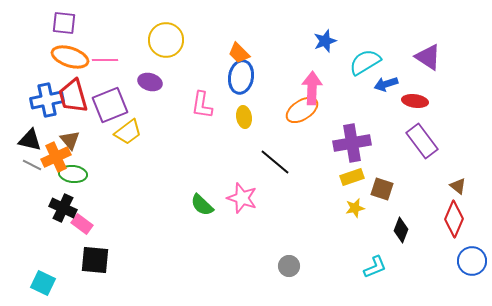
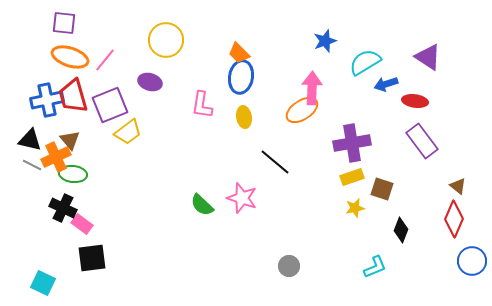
pink line at (105, 60): rotated 50 degrees counterclockwise
black square at (95, 260): moved 3 px left, 2 px up; rotated 12 degrees counterclockwise
